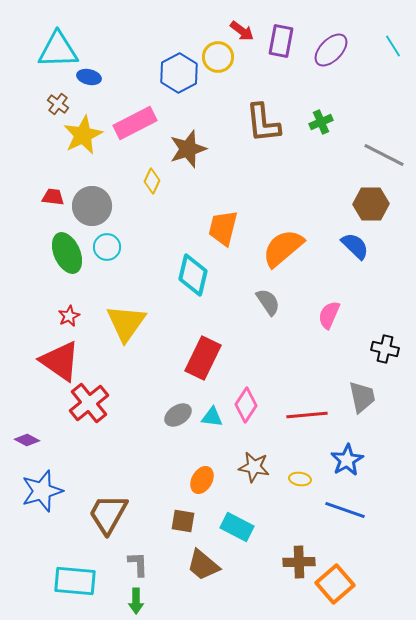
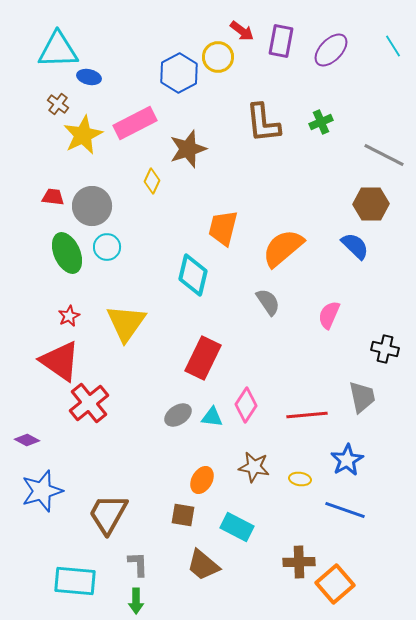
brown square at (183, 521): moved 6 px up
